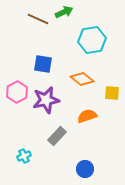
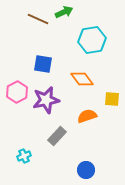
orange diamond: rotated 15 degrees clockwise
yellow square: moved 6 px down
blue circle: moved 1 px right, 1 px down
